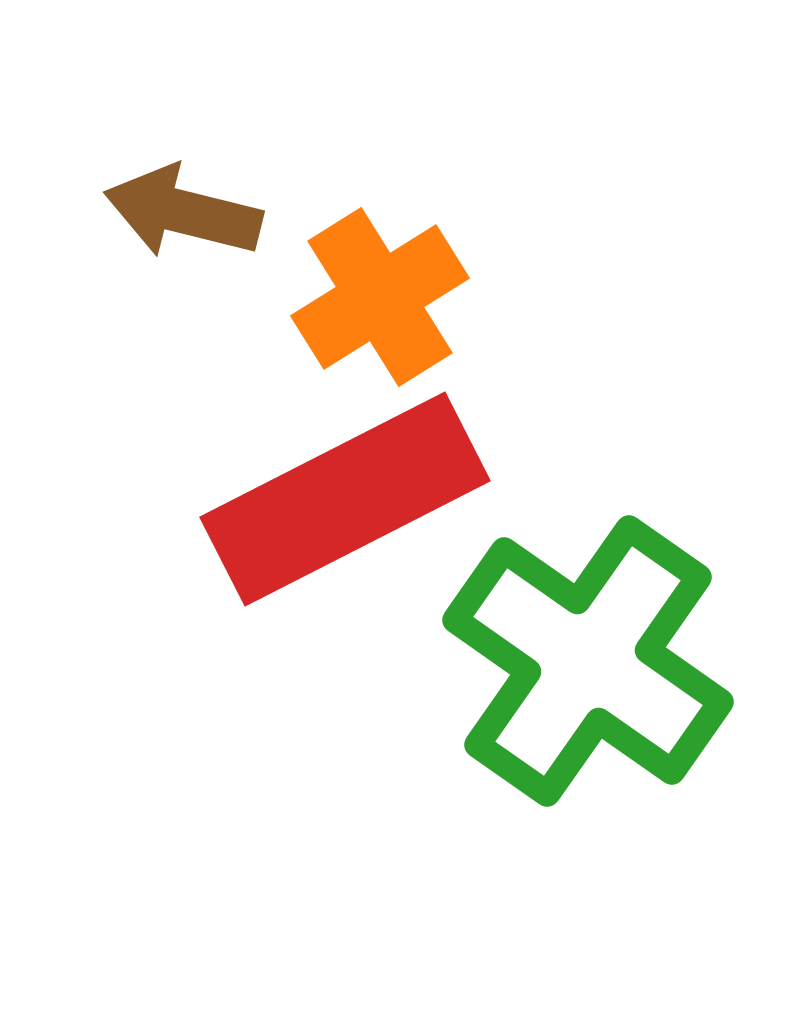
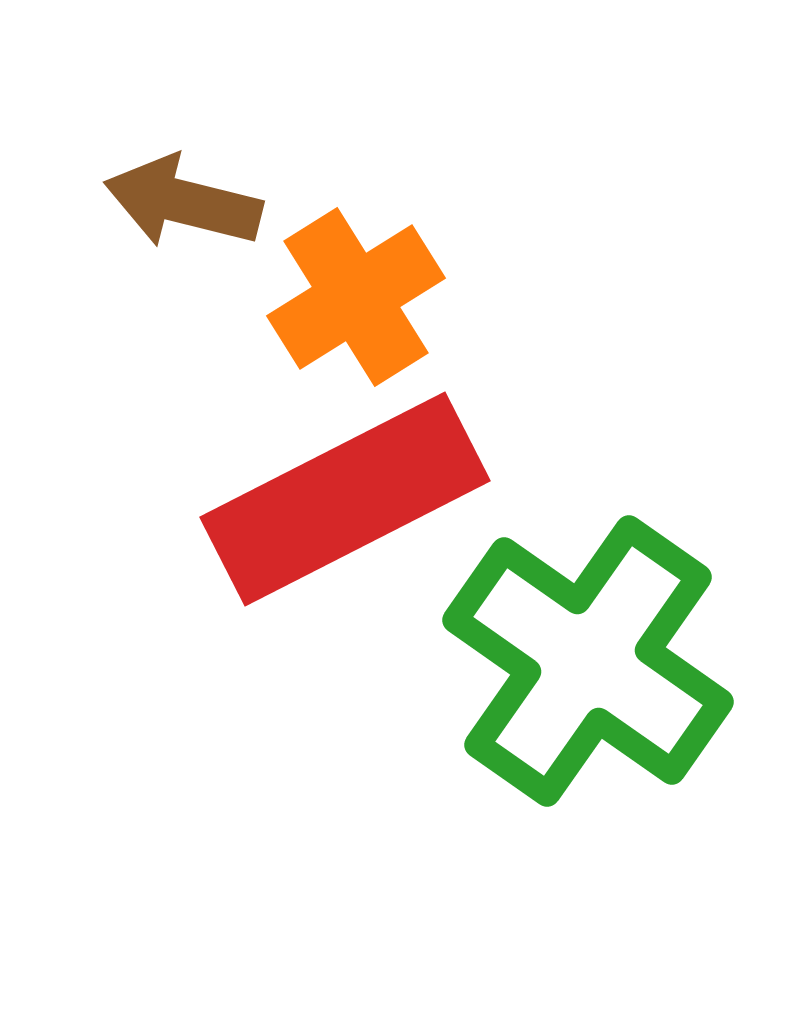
brown arrow: moved 10 px up
orange cross: moved 24 px left
